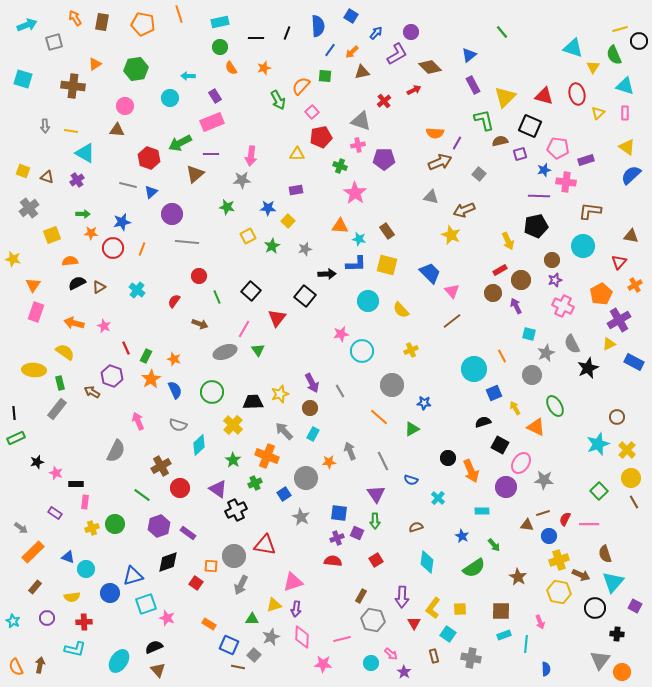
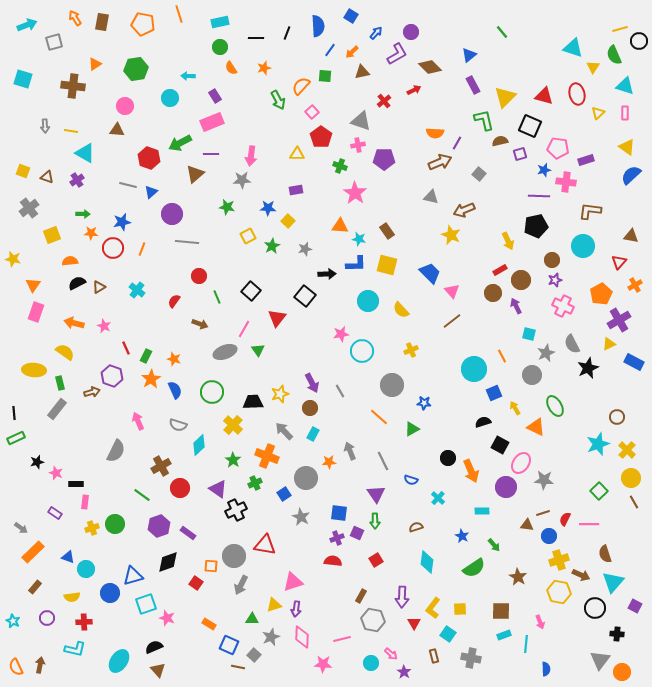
red pentagon at (321, 137): rotated 25 degrees counterclockwise
brown arrow at (92, 392): rotated 133 degrees clockwise
